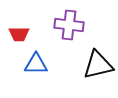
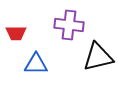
red trapezoid: moved 3 px left, 1 px up
black triangle: moved 8 px up
